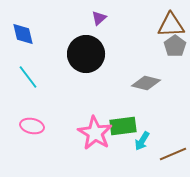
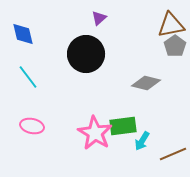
brown triangle: rotated 8 degrees counterclockwise
